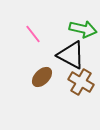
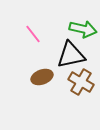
black triangle: rotated 40 degrees counterclockwise
brown ellipse: rotated 25 degrees clockwise
